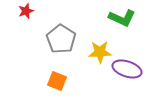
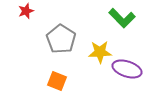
green L-shape: rotated 20 degrees clockwise
